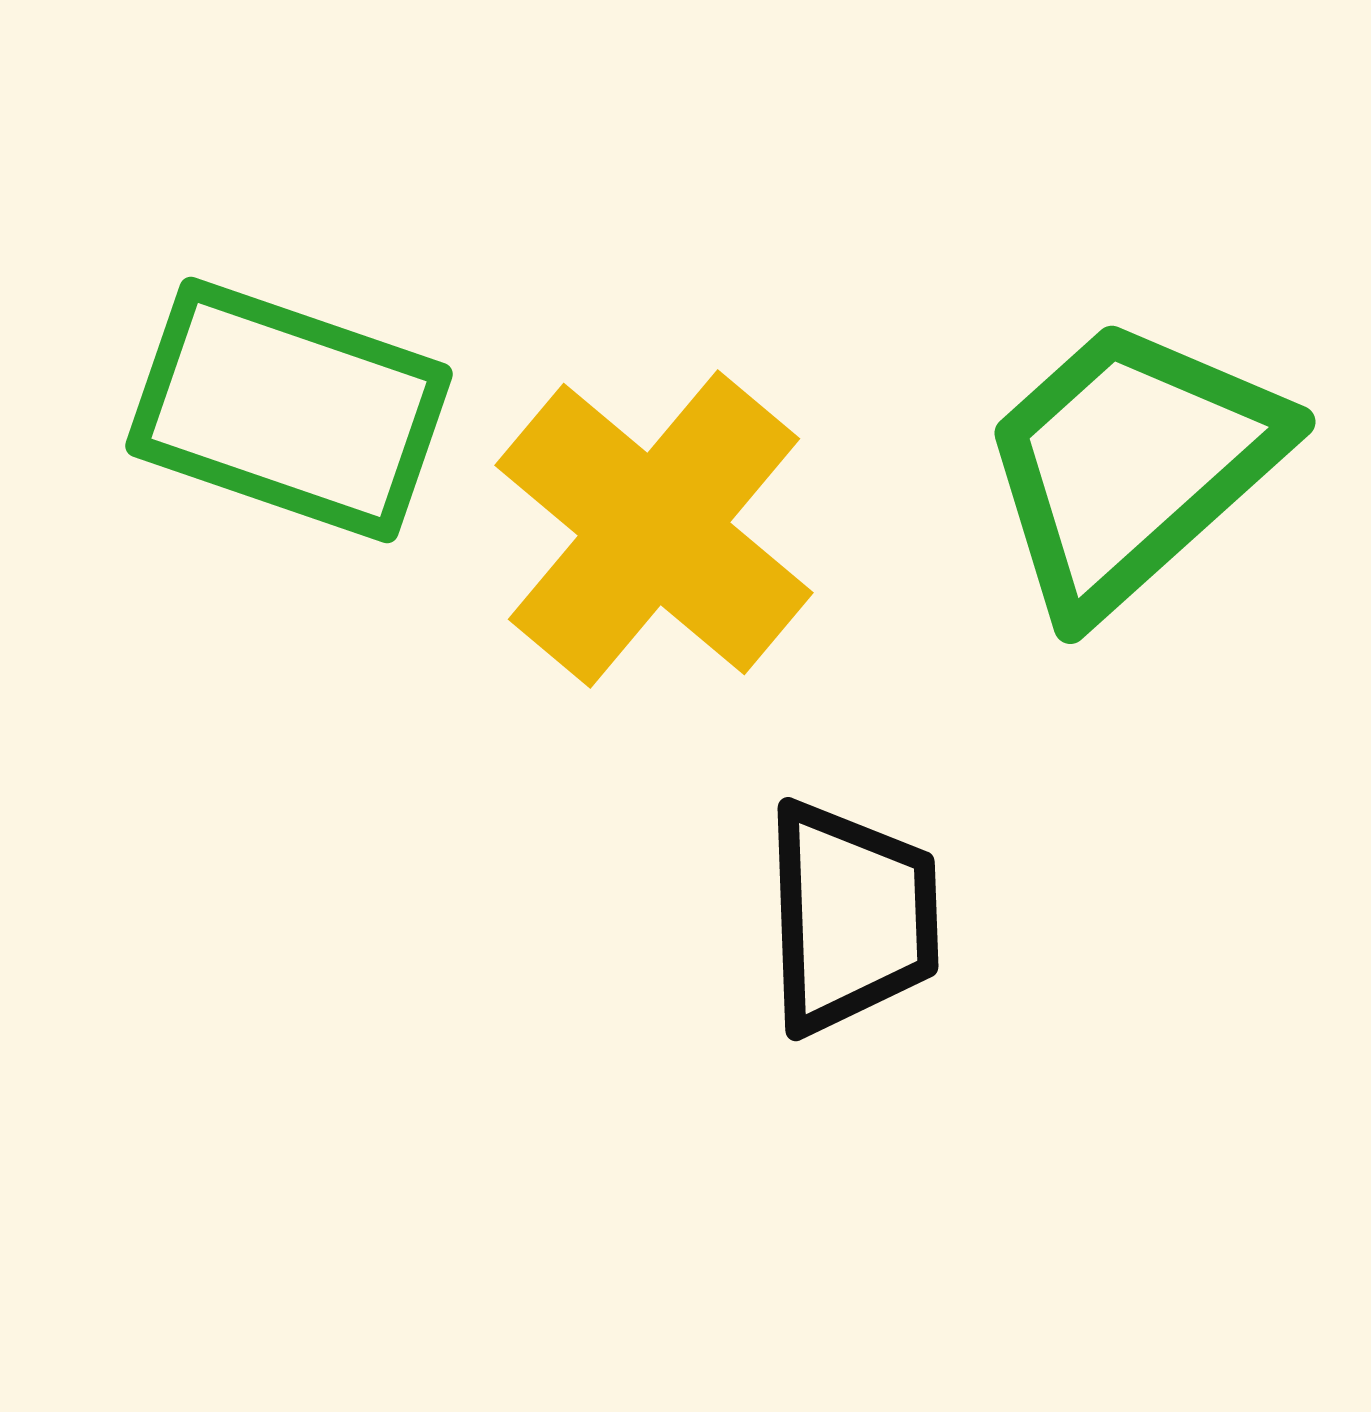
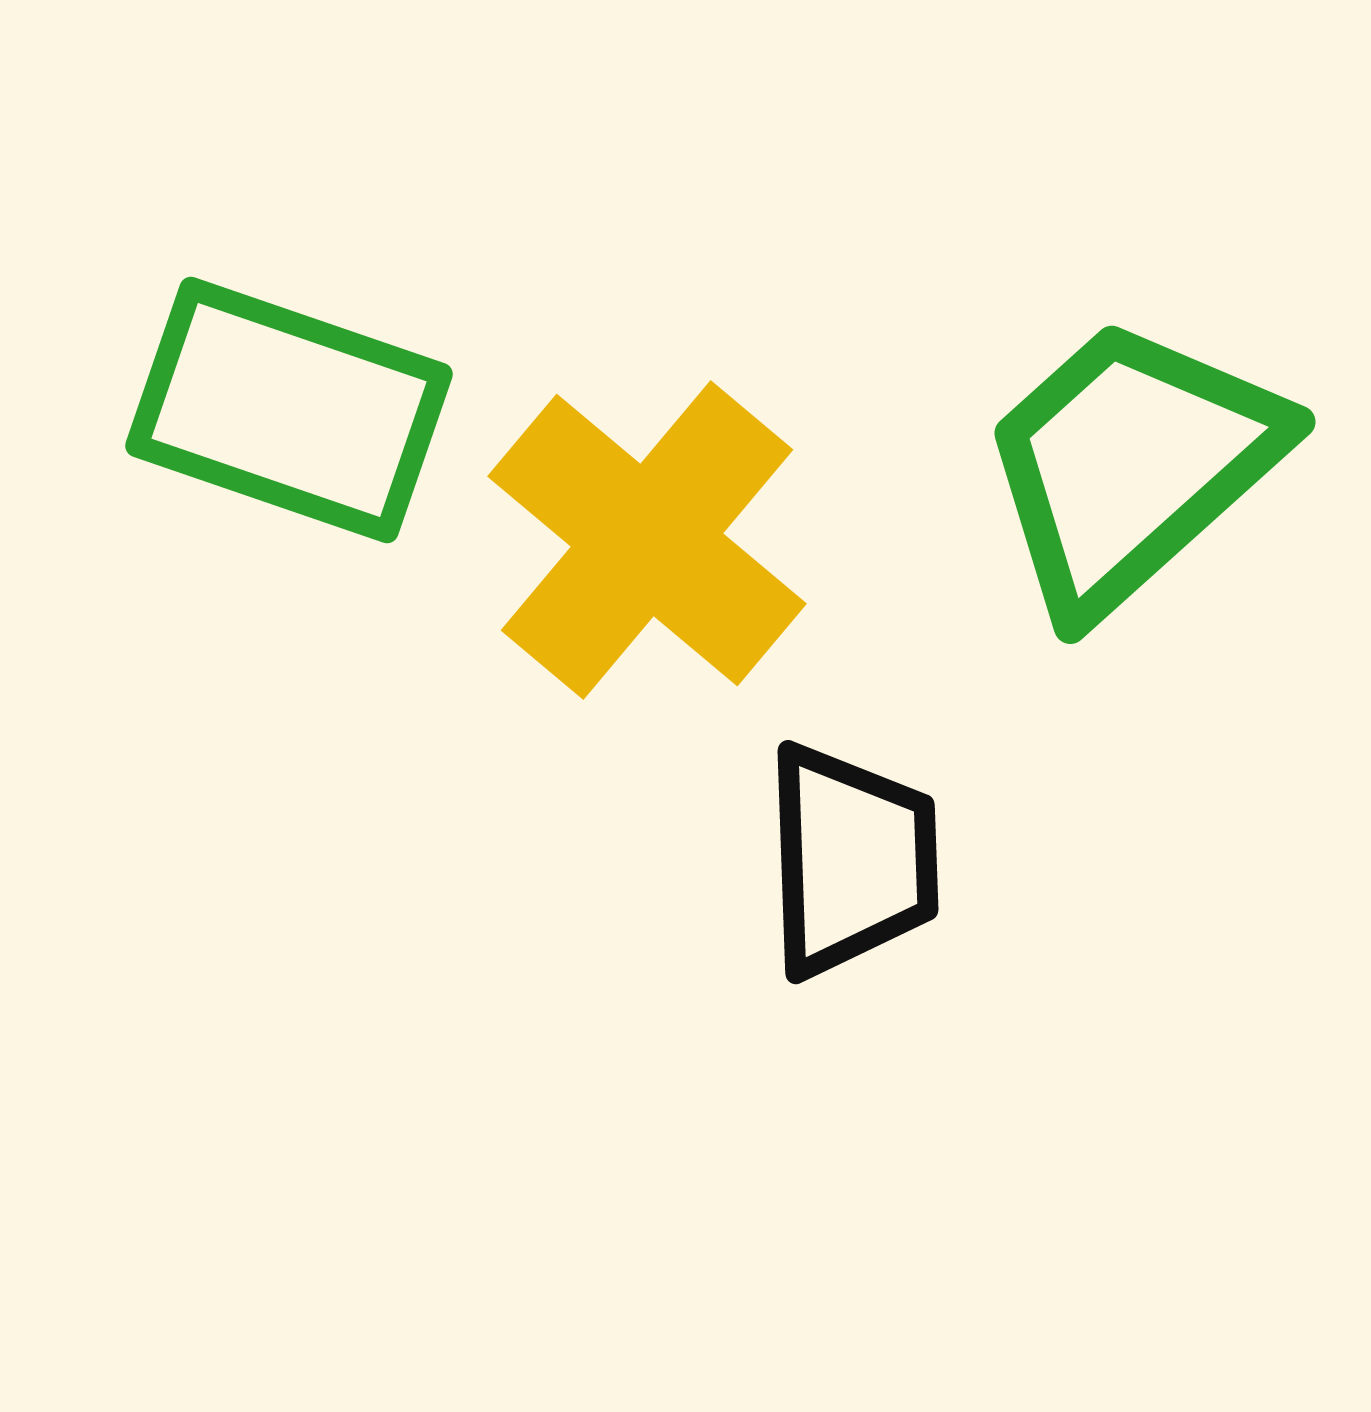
yellow cross: moved 7 px left, 11 px down
black trapezoid: moved 57 px up
